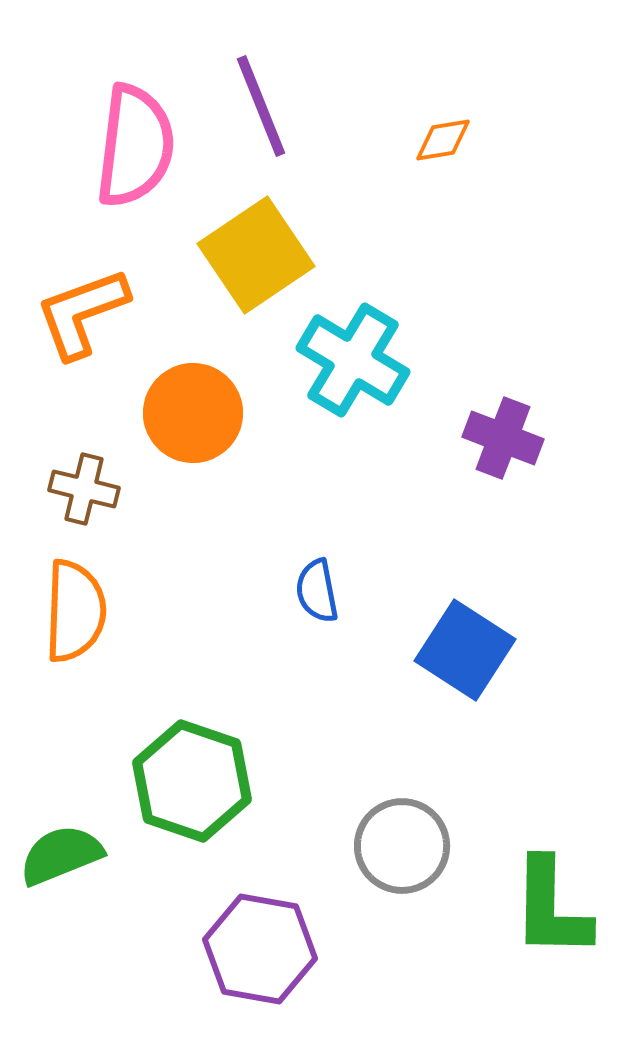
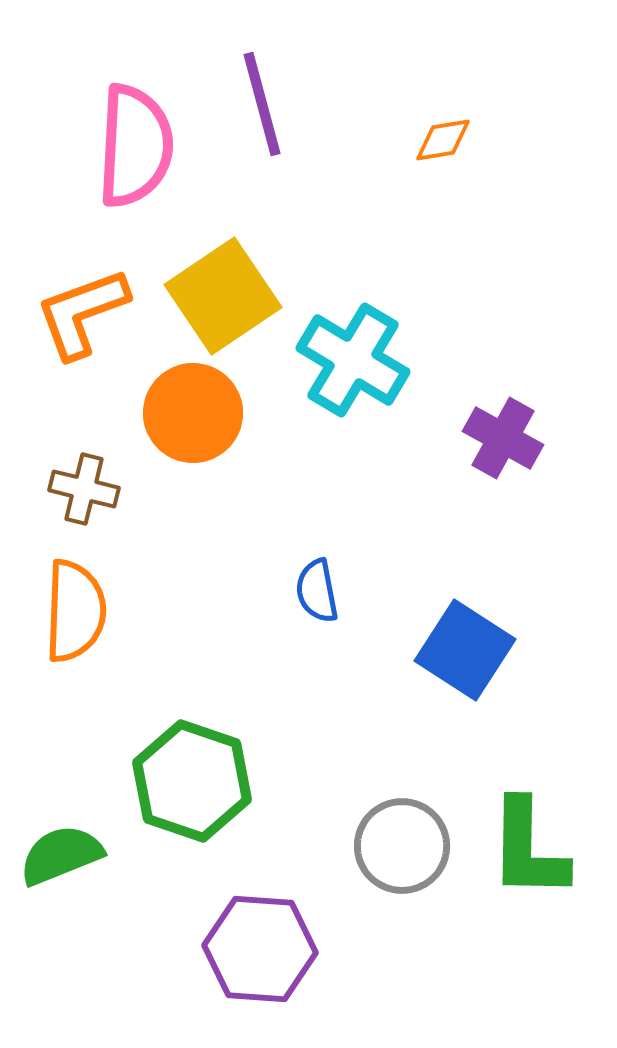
purple line: moved 1 px right, 2 px up; rotated 7 degrees clockwise
pink semicircle: rotated 4 degrees counterclockwise
yellow square: moved 33 px left, 41 px down
purple cross: rotated 8 degrees clockwise
green L-shape: moved 23 px left, 59 px up
purple hexagon: rotated 6 degrees counterclockwise
